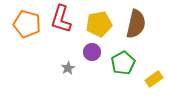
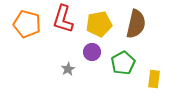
red L-shape: moved 2 px right
gray star: moved 1 px down
yellow rectangle: rotated 48 degrees counterclockwise
